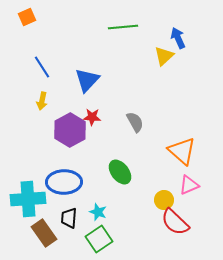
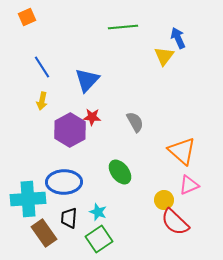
yellow triangle: rotated 10 degrees counterclockwise
